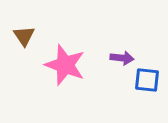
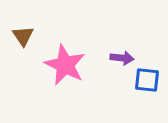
brown triangle: moved 1 px left
pink star: rotated 6 degrees clockwise
